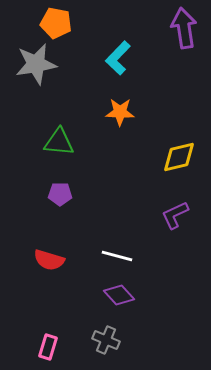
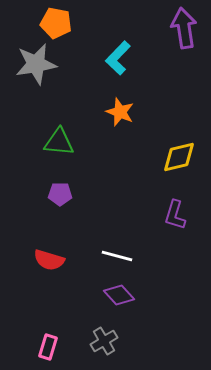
orange star: rotated 20 degrees clockwise
purple L-shape: rotated 48 degrees counterclockwise
gray cross: moved 2 px left, 1 px down; rotated 36 degrees clockwise
